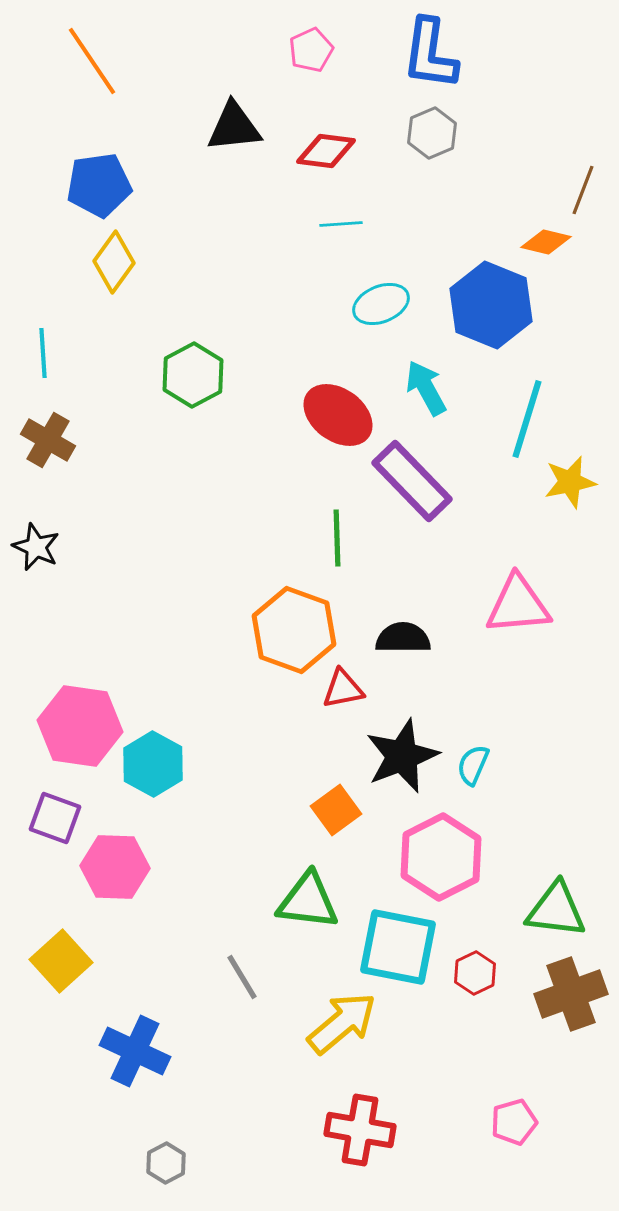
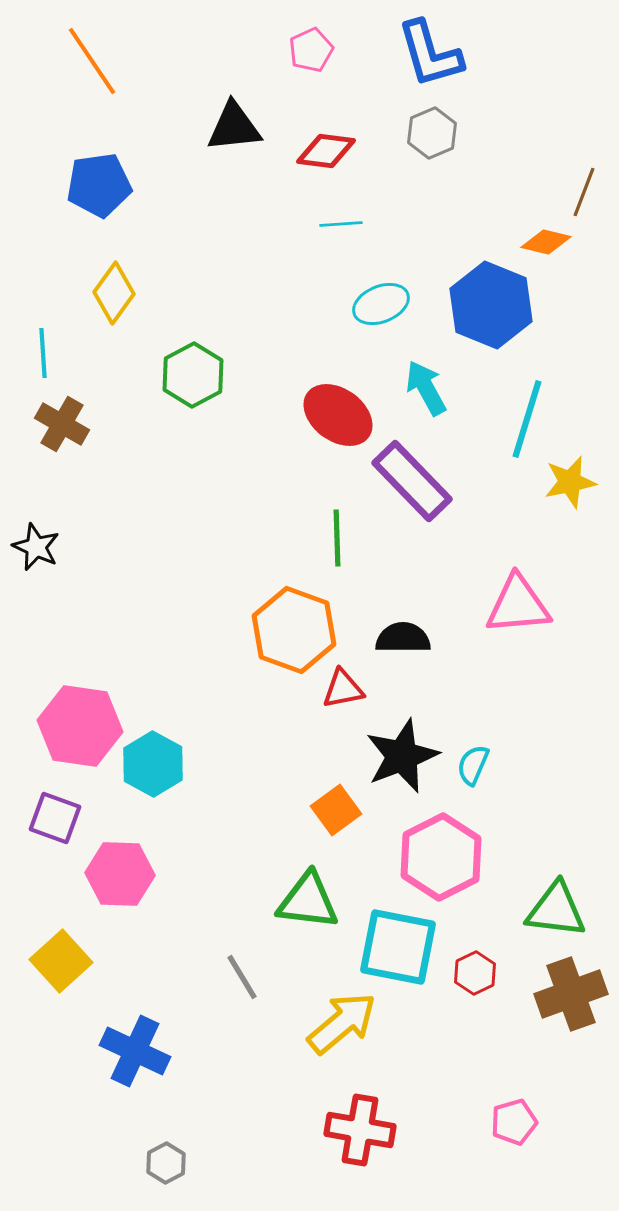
blue L-shape at (430, 54): rotated 24 degrees counterclockwise
brown line at (583, 190): moved 1 px right, 2 px down
yellow diamond at (114, 262): moved 31 px down
brown cross at (48, 440): moved 14 px right, 16 px up
pink hexagon at (115, 867): moved 5 px right, 7 px down
